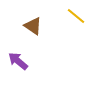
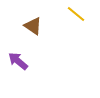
yellow line: moved 2 px up
